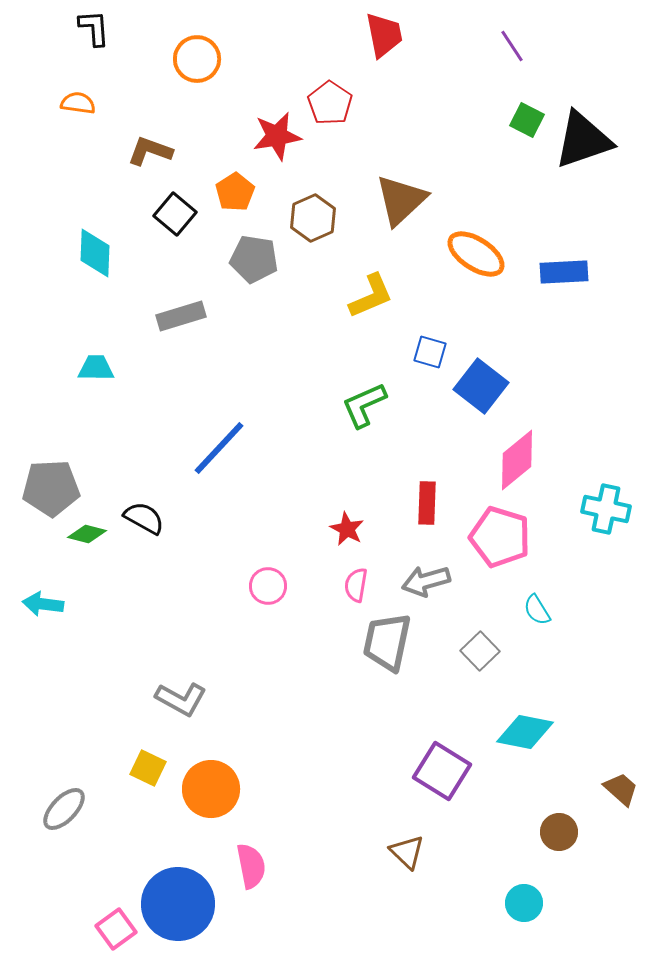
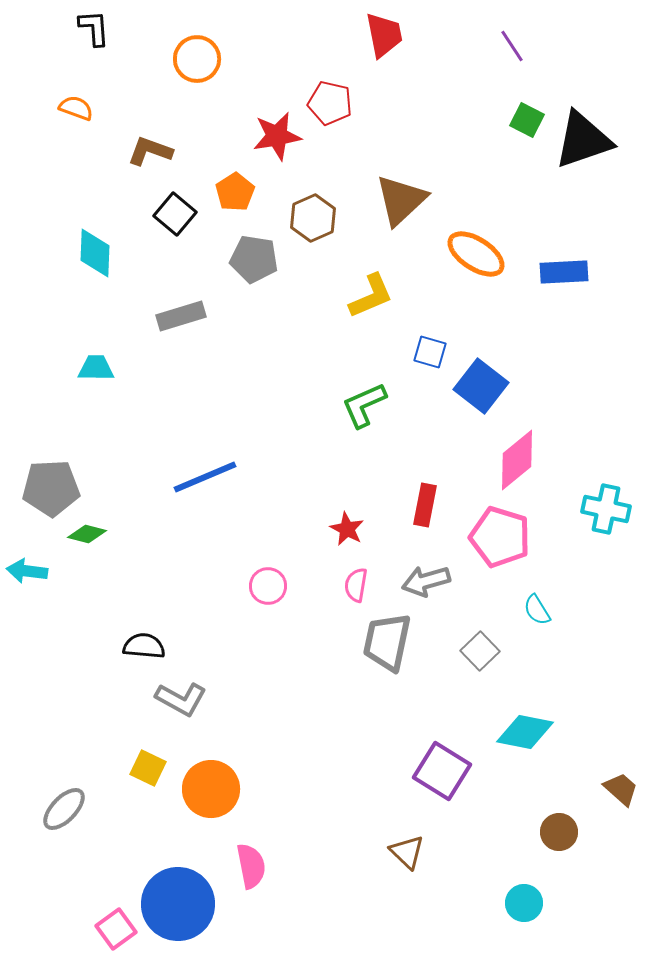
orange semicircle at (78, 103): moved 2 px left, 5 px down; rotated 12 degrees clockwise
red pentagon at (330, 103): rotated 21 degrees counterclockwise
blue line at (219, 448): moved 14 px left, 29 px down; rotated 24 degrees clockwise
red rectangle at (427, 503): moved 2 px left, 2 px down; rotated 9 degrees clockwise
black semicircle at (144, 518): moved 128 px down; rotated 24 degrees counterclockwise
cyan arrow at (43, 604): moved 16 px left, 33 px up
